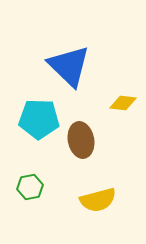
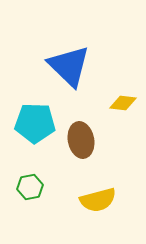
cyan pentagon: moved 4 px left, 4 px down
